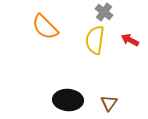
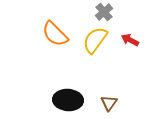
gray cross: rotated 12 degrees clockwise
orange semicircle: moved 10 px right, 7 px down
yellow semicircle: rotated 28 degrees clockwise
